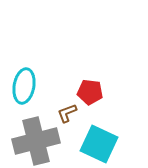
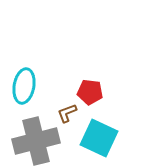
cyan square: moved 6 px up
